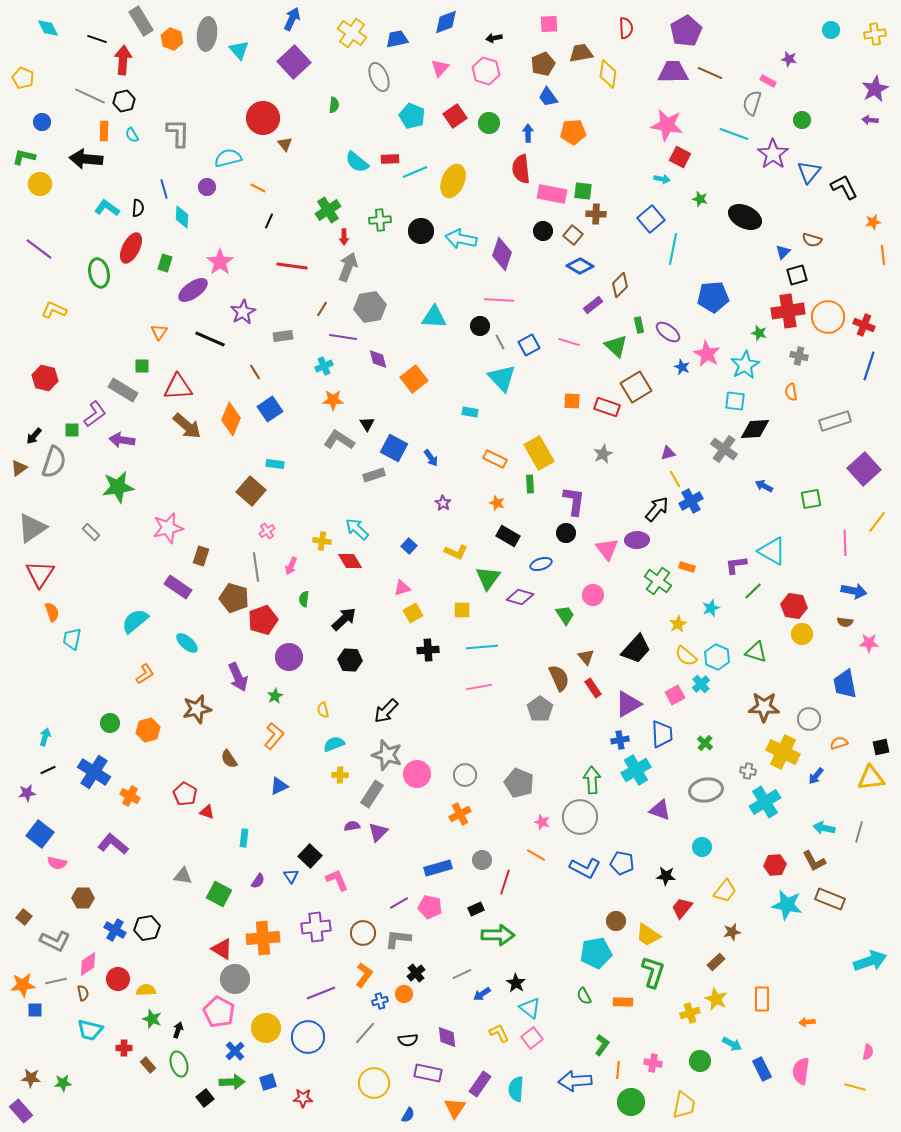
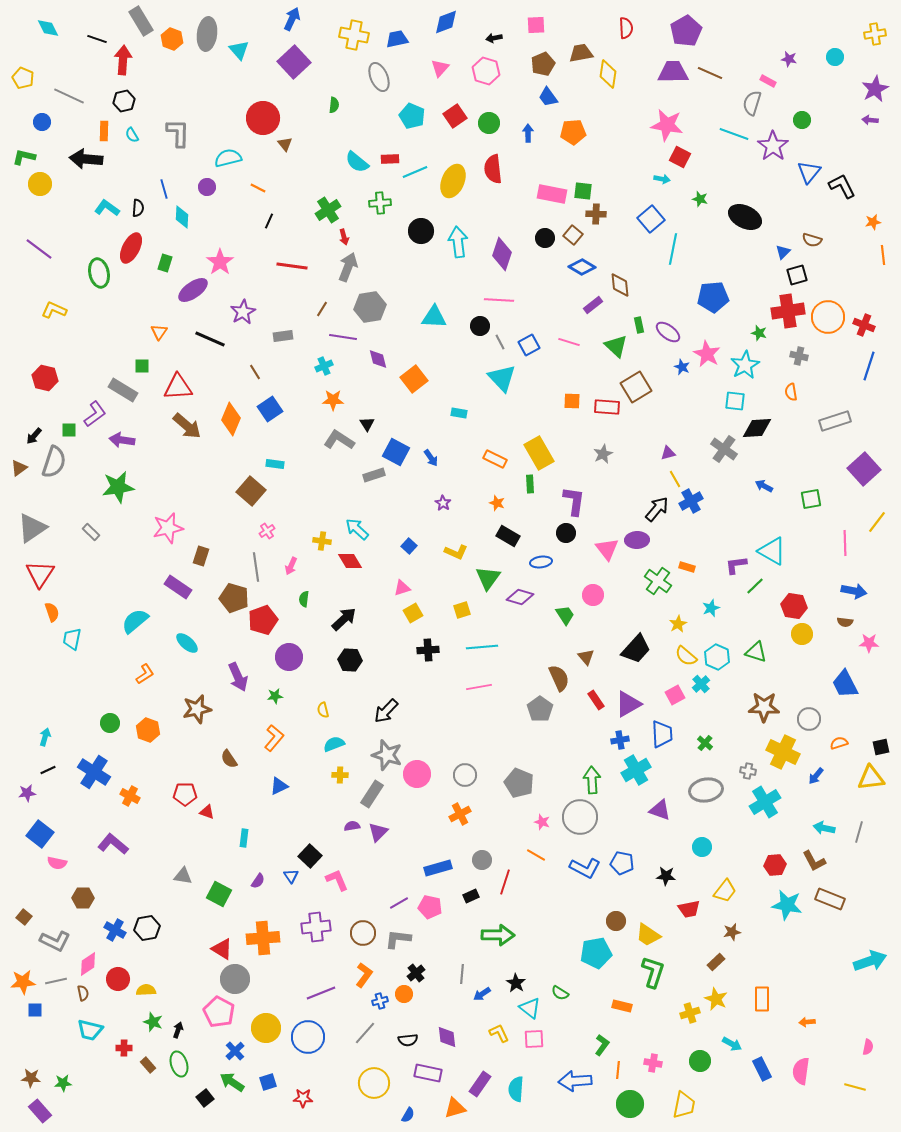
pink square at (549, 24): moved 13 px left, 1 px down
cyan circle at (831, 30): moved 4 px right, 27 px down
yellow cross at (352, 33): moved 2 px right, 2 px down; rotated 24 degrees counterclockwise
gray line at (90, 96): moved 21 px left
purple star at (773, 154): moved 8 px up
red semicircle at (521, 169): moved 28 px left
black L-shape at (844, 187): moved 2 px left, 1 px up
green cross at (380, 220): moved 17 px up
black circle at (543, 231): moved 2 px right, 7 px down
red arrow at (344, 237): rotated 14 degrees counterclockwise
cyan arrow at (461, 239): moved 3 px left, 3 px down; rotated 72 degrees clockwise
blue diamond at (580, 266): moved 2 px right, 1 px down
brown diamond at (620, 285): rotated 50 degrees counterclockwise
red rectangle at (607, 407): rotated 15 degrees counterclockwise
cyan rectangle at (470, 412): moved 11 px left, 1 px down
black diamond at (755, 429): moved 2 px right, 1 px up
green square at (72, 430): moved 3 px left
blue square at (394, 448): moved 2 px right, 4 px down
blue ellipse at (541, 564): moved 2 px up; rotated 10 degrees clockwise
green line at (753, 591): moved 2 px right, 5 px up
yellow square at (462, 610): rotated 18 degrees counterclockwise
blue trapezoid at (845, 684): rotated 16 degrees counterclockwise
red rectangle at (593, 688): moved 3 px right, 12 px down
green star at (275, 696): rotated 21 degrees clockwise
orange hexagon at (148, 730): rotated 25 degrees counterclockwise
orange L-shape at (274, 736): moved 2 px down
red pentagon at (185, 794): rotated 30 degrees counterclockwise
red trapezoid at (682, 908): moved 7 px right, 1 px down; rotated 140 degrees counterclockwise
black rectangle at (476, 909): moved 5 px left, 13 px up
gray line at (462, 974): rotated 60 degrees counterclockwise
orange star at (23, 985): moved 3 px up
green semicircle at (584, 996): moved 24 px left, 3 px up; rotated 30 degrees counterclockwise
orange rectangle at (623, 1002): moved 1 px left, 4 px down; rotated 12 degrees clockwise
green star at (152, 1019): moved 1 px right, 3 px down
pink square at (532, 1038): moved 2 px right, 1 px down; rotated 35 degrees clockwise
pink semicircle at (868, 1052): moved 5 px up
green arrow at (232, 1082): rotated 145 degrees counterclockwise
green circle at (631, 1102): moved 1 px left, 2 px down
orange triangle at (455, 1108): rotated 40 degrees clockwise
purple rectangle at (21, 1111): moved 19 px right
